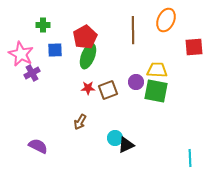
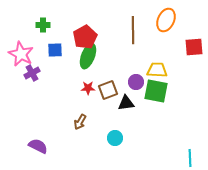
black triangle: moved 42 px up; rotated 18 degrees clockwise
